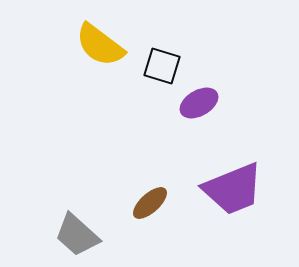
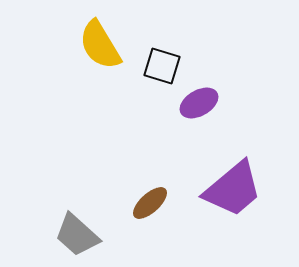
yellow semicircle: rotated 22 degrees clockwise
purple trapezoid: rotated 18 degrees counterclockwise
